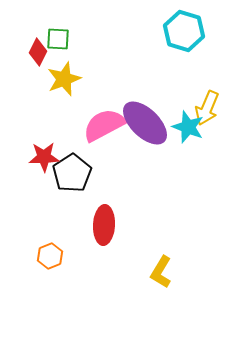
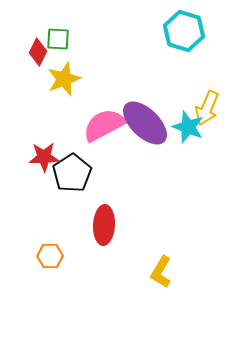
orange hexagon: rotated 20 degrees clockwise
